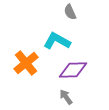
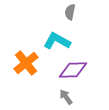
gray semicircle: rotated 35 degrees clockwise
